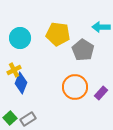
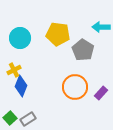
blue diamond: moved 3 px down
